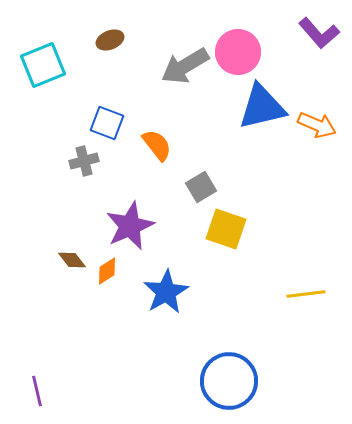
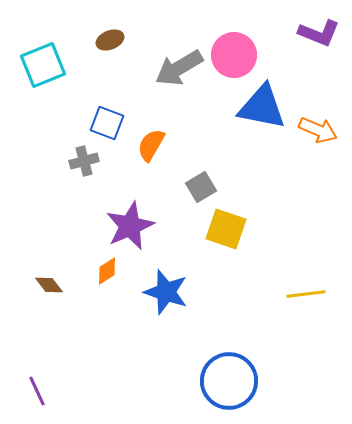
purple L-shape: rotated 27 degrees counterclockwise
pink circle: moved 4 px left, 3 px down
gray arrow: moved 6 px left, 2 px down
blue triangle: rotated 24 degrees clockwise
orange arrow: moved 1 px right, 5 px down
orange semicircle: moved 6 px left; rotated 112 degrees counterclockwise
brown diamond: moved 23 px left, 25 px down
blue star: rotated 24 degrees counterclockwise
purple line: rotated 12 degrees counterclockwise
